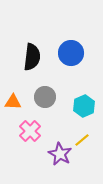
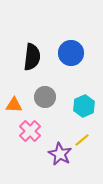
orange triangle: moved 1 px right, 3 px down
